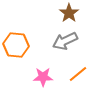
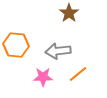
gray arrow: moved 7 px left, 10 px down; rotated 20 degrees clockwise
